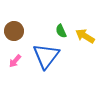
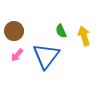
yellow arrow: moved 1 px left; rotated 42 degrees clockwise
pink arrow: moved 2 px right, 6 px up
